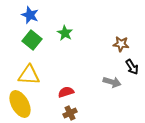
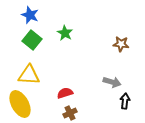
black arrow: moved 7 px left, 34 px down; rotated 140 degrees counterclockwise
red semicircle: moved 1 px left, 1 px down
